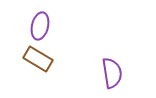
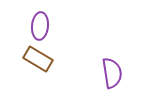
purple ellipse: rotated 8 degrees counterclockwise
